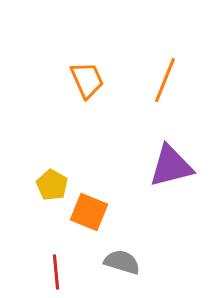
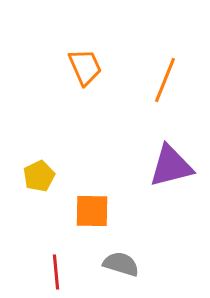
orange trapezoid: moved 2 px left, 13 px up
yellow pentagon: moved 13 px left, 9 px up; rotated 16 degrees clockwise
orange square: moved 3 px right, 1 px up; rotated 21 degrees counterclockwise
gray semicircle: moved 1 px left, 2 px down
